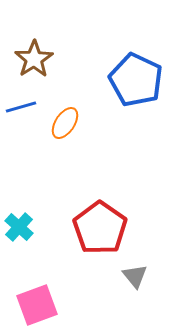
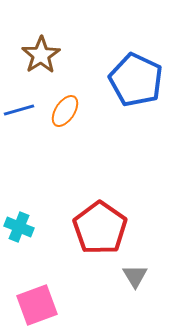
brown star: moved 7 px right, 4 px up
blue line: moved 2 px left, 3 px down
orange ellipse: moved 12 px up
cyan cross: rotated 20 degrees counterclockwise
gray triangle: rotated 8 degrees clockwise
